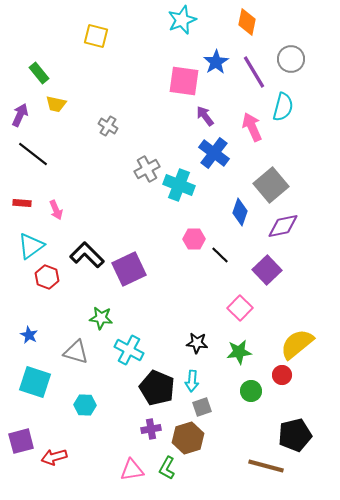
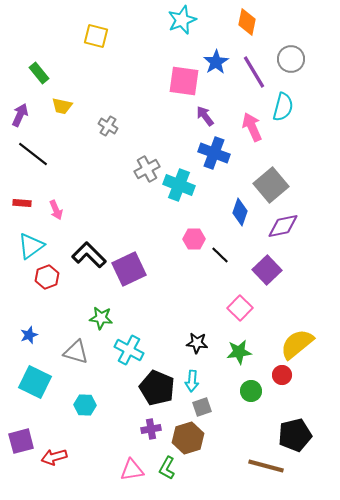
yellow trapezoid at (56, 104): moved 6 px right, 2 px down
blue cross at (214, 153): rotated 16 degrees counterclockwise
black L-shape at (87, 255): moved 2 px right
red hexagon at (47, 277): rotated 20 degrees clockwise
blue star at (29, 335): rotated 24 degrees clockwise
cyan square at (35, 382): rotated 8 degrees clockwise
